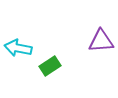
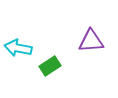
purple triangle: moved 10 px left
